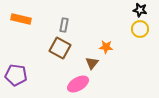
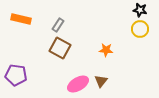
gray rectangle: moved 6 px left; rotated 24 degrees clockwise
orange star: moved 3 px down
brown triangle: moved 9 px right, 18 px down
